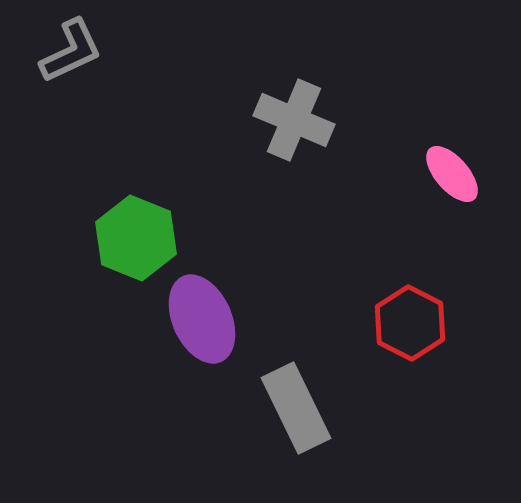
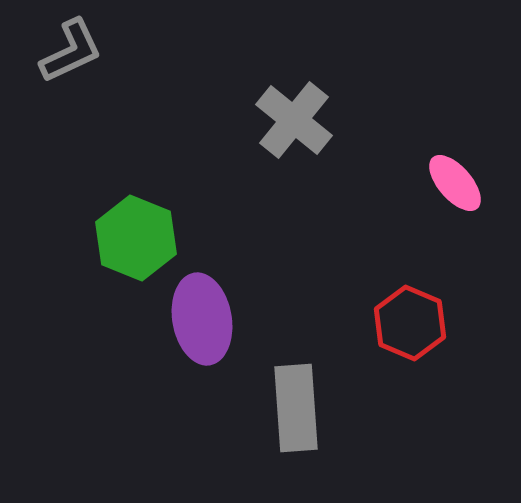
gray cross: rotated 16 degrees clockwise
pink ellipse: moved 3 px right, 9 px down
purple ellipse: rotated 14 degrees clockwise
red hexagon: rotated 4 degrees counterclockwise
gray rectangle: rotated 22 degrees clockwise
